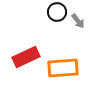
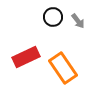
black circle: moved 4 px left, 5 px down
orange rectangle: rotated 60 degrees clockwise
